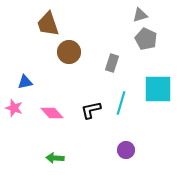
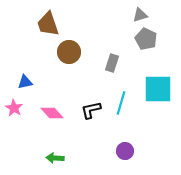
pink star: rotated 12 degrees clockwise
purple circle: moved 1 px left, 1 px down
